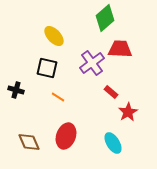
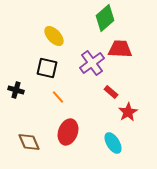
orange line: rotated 16 degrees clockwise
red ellipse: moved 2 px right, 4 px up
